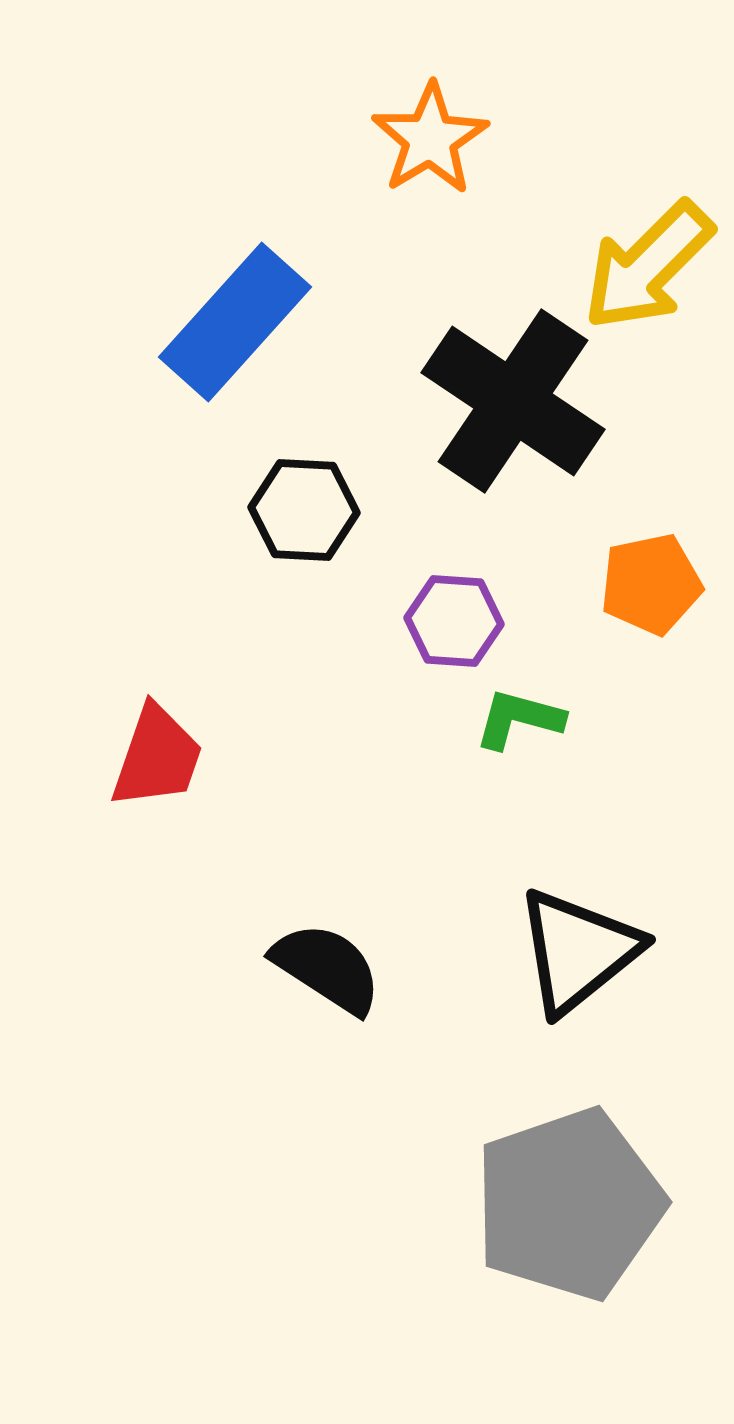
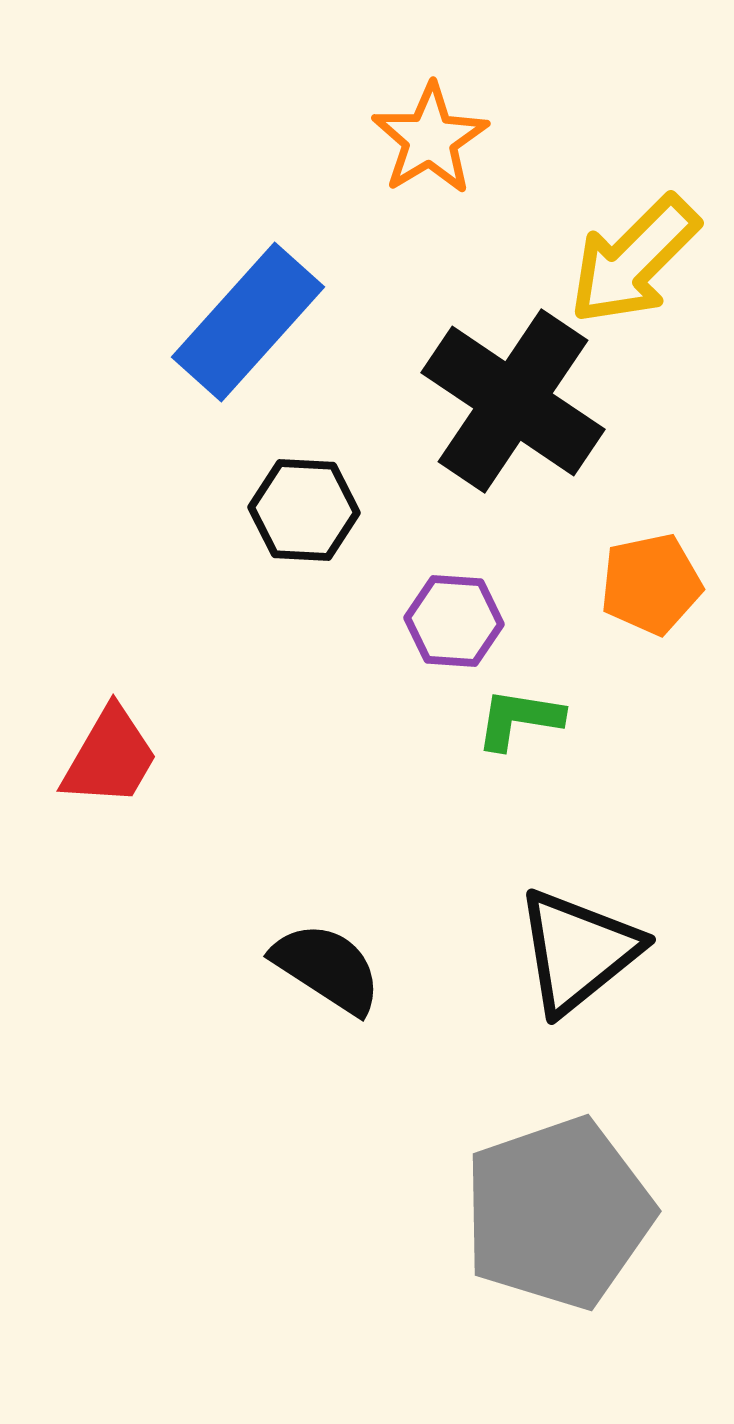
yellow arrow: moved 14 px left, 6 px up
blue rectangle: moved 13 px right
green L-shape: rotated 6 degrees counterclockwise
red trapezoid: moved 47 px left; rotated 11 degrees clockwise
gray pentagon: moved 11 px left, 9 px down
